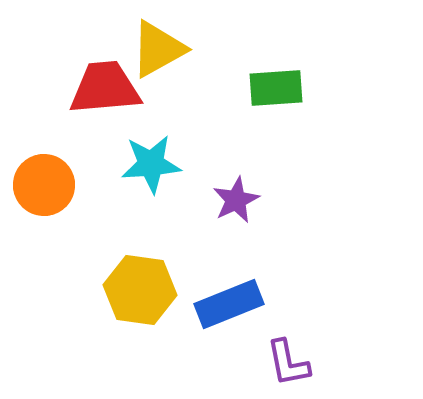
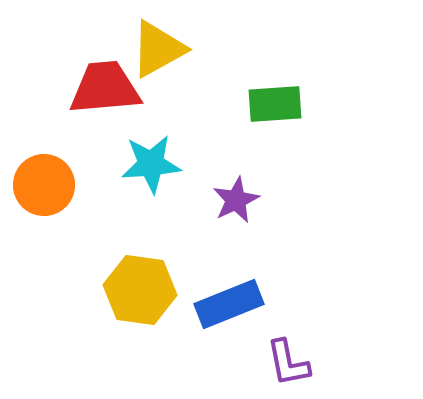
green rectangle: moved 1 px left, 16 px down
